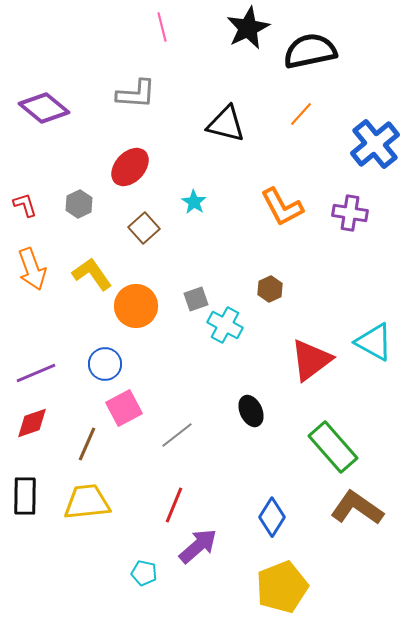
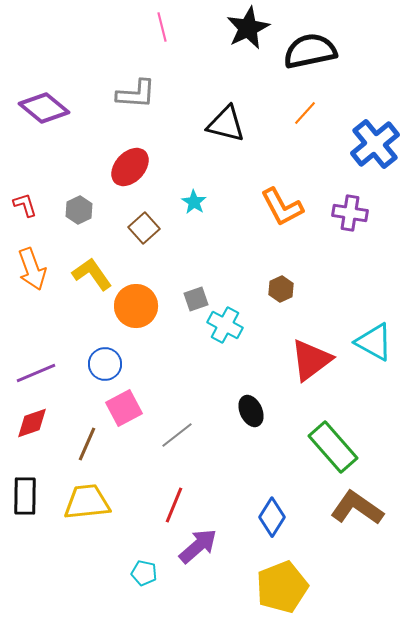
orange line: moved 4 px right, 1 px up
gray hexagon: moved 6 px down
brown hexagon: moved 11 px right
